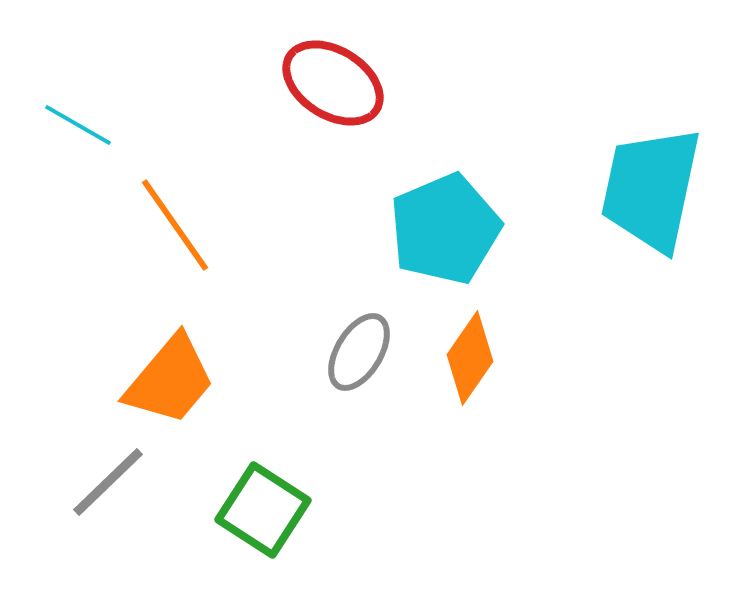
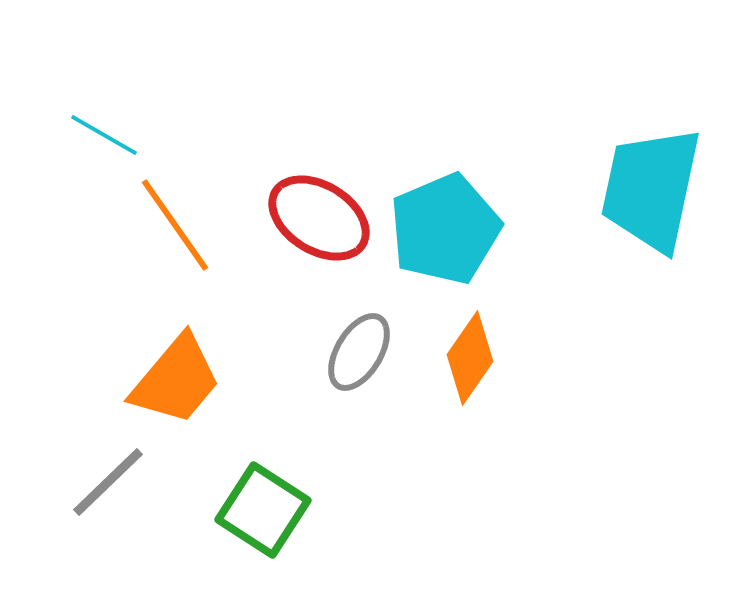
red ellipse: moved 14 px left, 135 px down
cyan line: moved 26 px right, 10 px down
orange trapezoid: moved 6 px right
